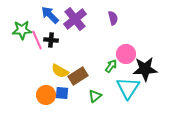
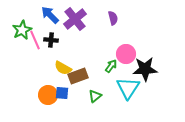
green star: rotated 24 degrees counterclockwise
pink line: moved 2 px left
yellow semicircle: moved 3 px right, 3 px up
brown rectangle: rotated 12 degrees clockwise
orange circle: moved 2 px right
